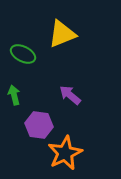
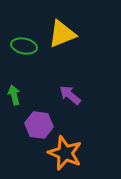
green ellipse: moved 1 px right, 8 px up; rotated 15 degrees counterclockwise
orange star: rotated 24 degrees counterclockwise
